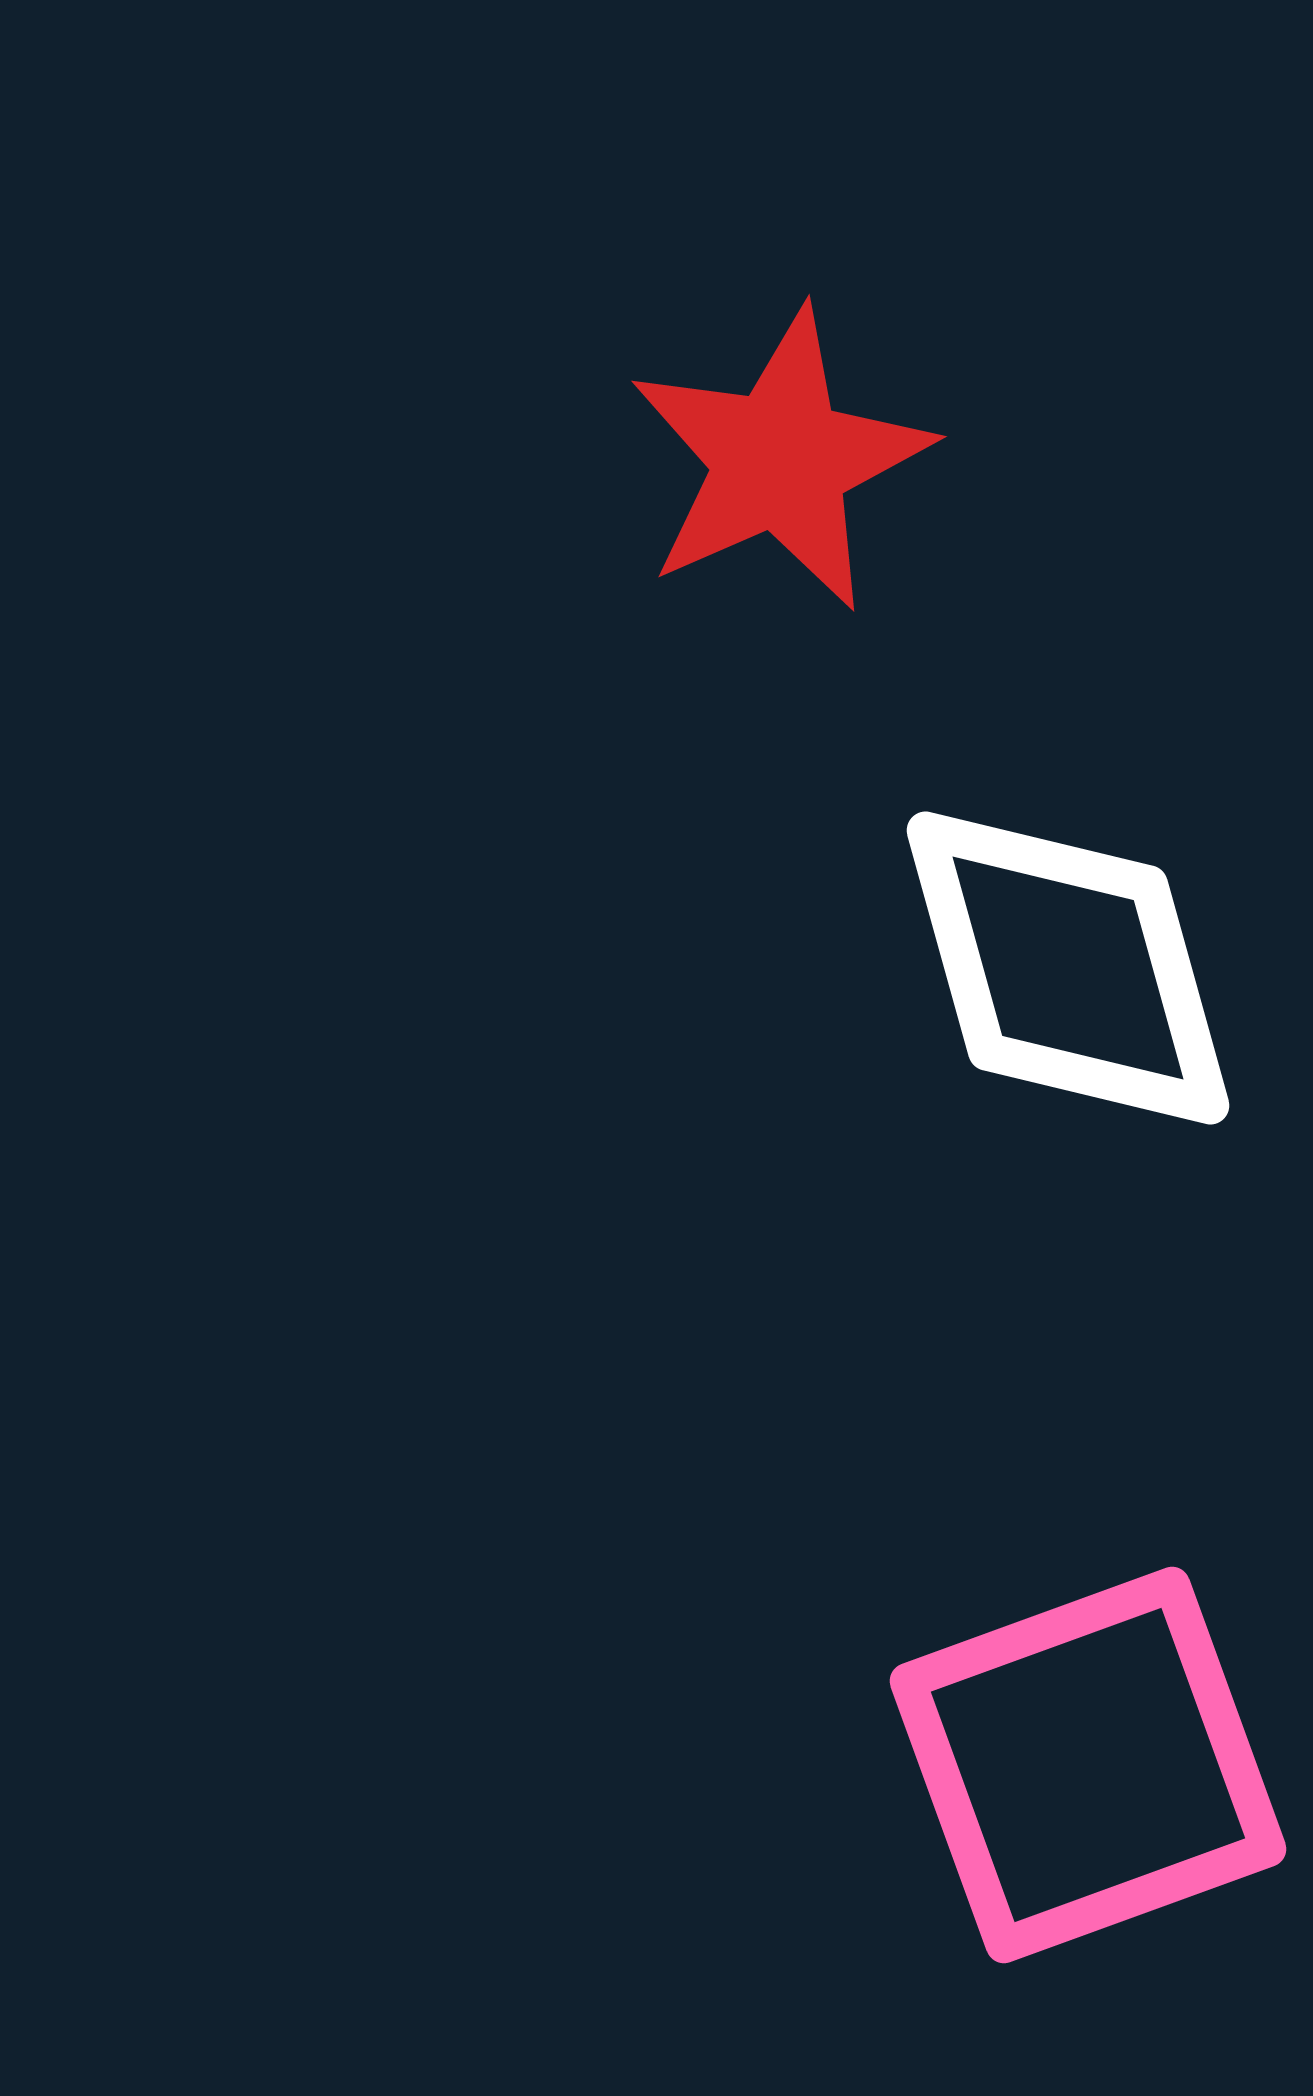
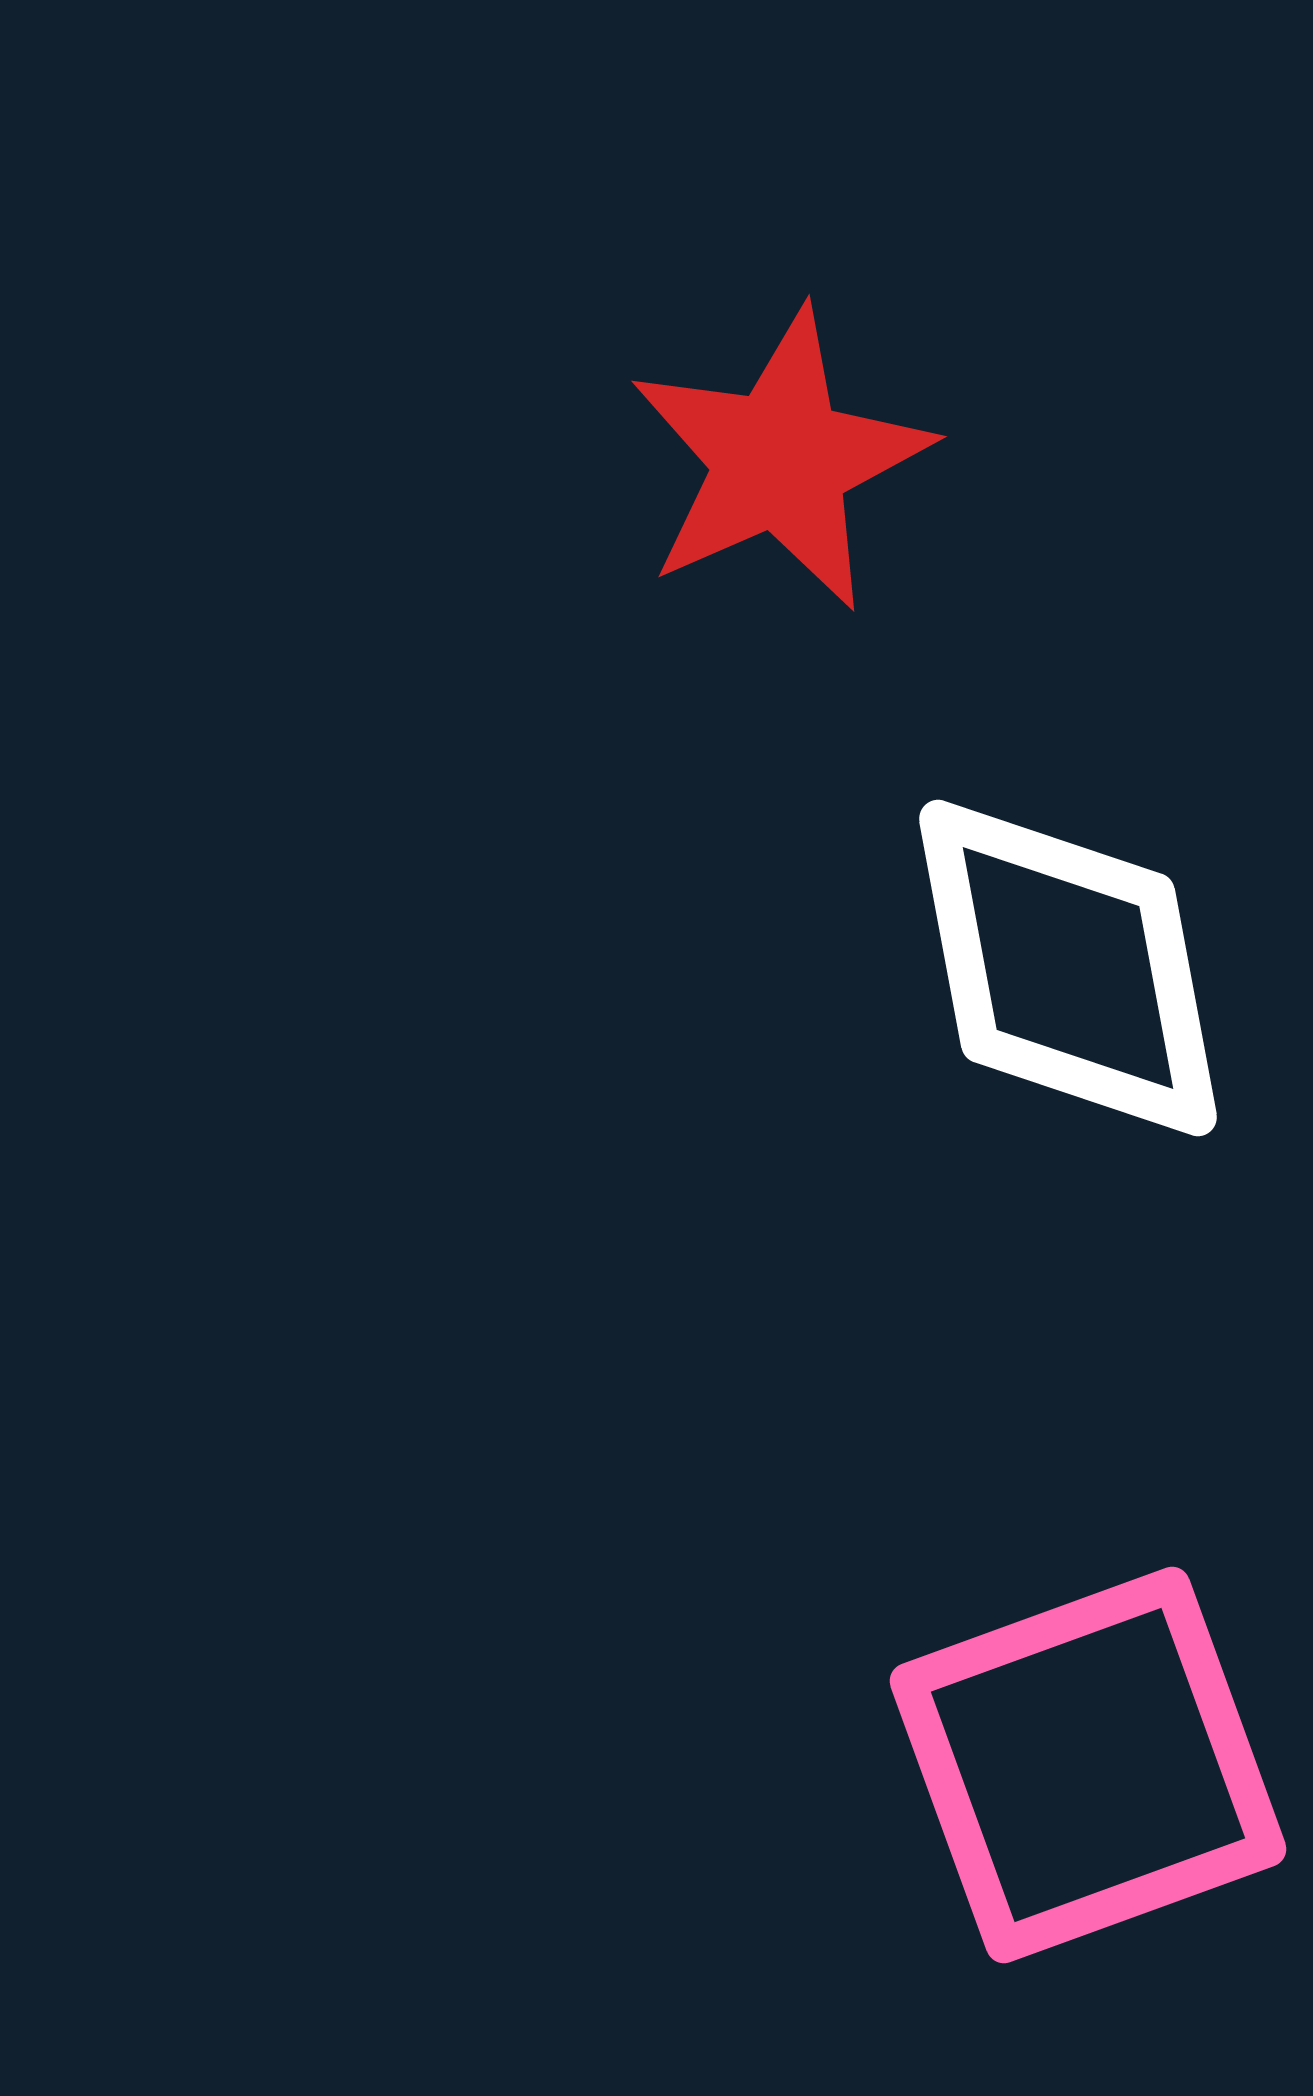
white diamond: rotated 5 degrees clockwise
